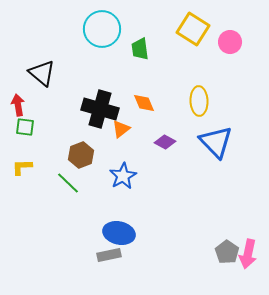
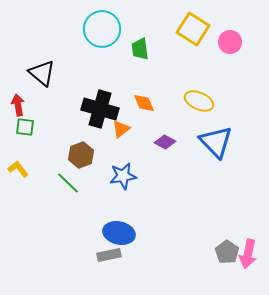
yellow ellipse: rotated 64 degrees counterclockwise
yellow L-shape: moved 4 px left, 2 px down; rotated 55 degrees clockwise
blue star: rotated 20 degrees clockwise
